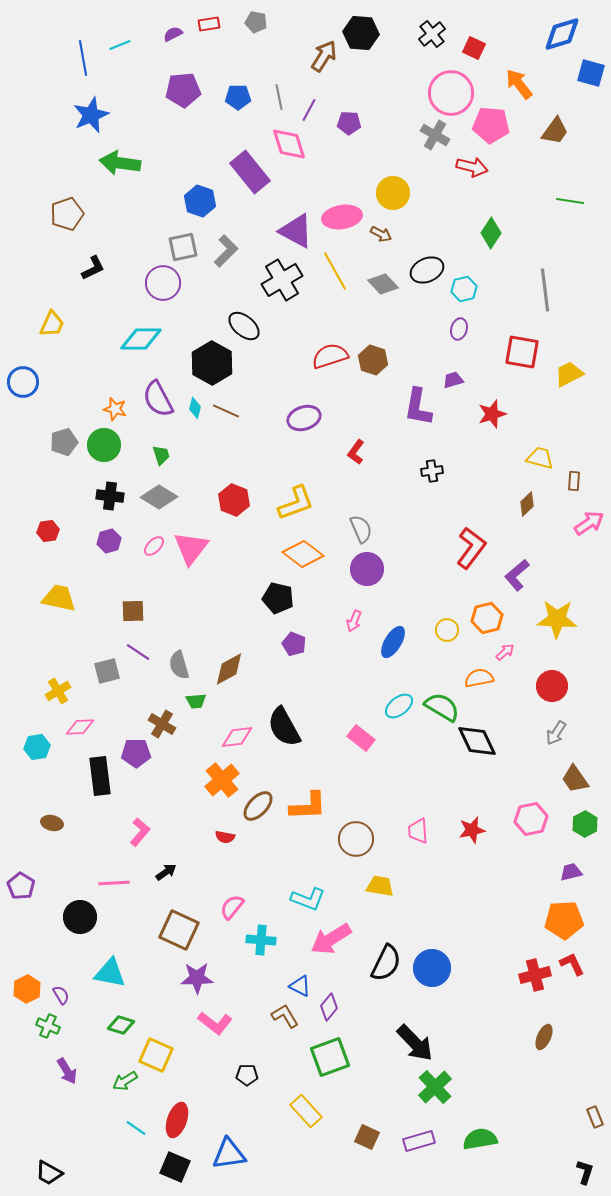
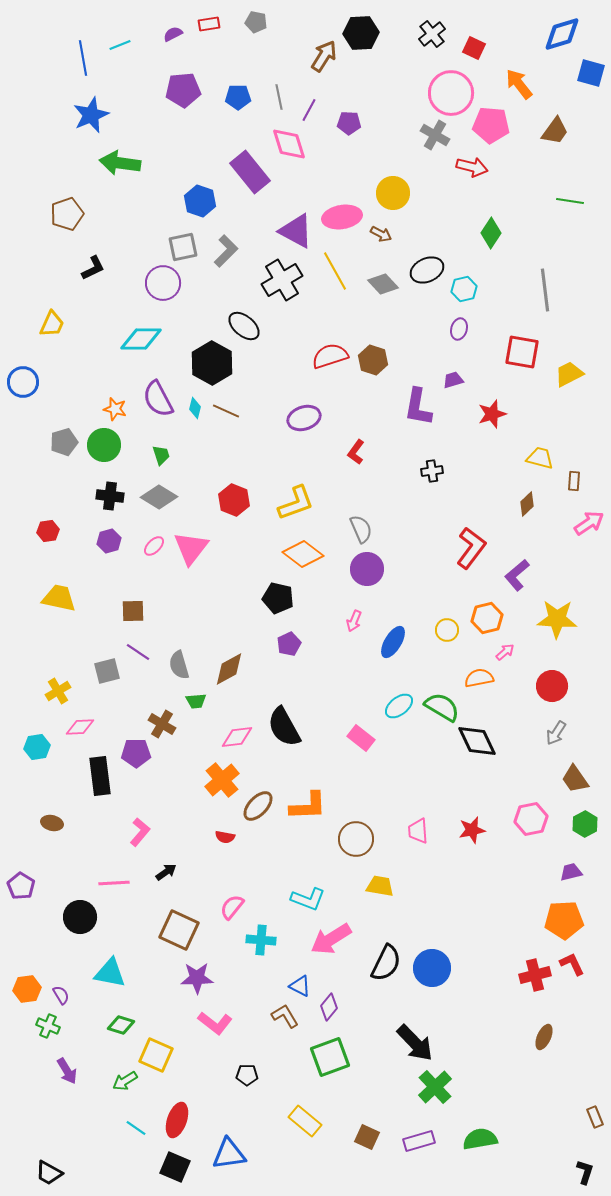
black hexagon at (361, 33): rotated 8 degrees counterclockwise
purple pentagon at (294, 644): moved 5 px left; rotated 25 degrees clockwise
orange hexagon at (27, 989): rotated 20 degrees clockwise
yellow rectangle at (306, 1111): moved 1 px left, 10 px down; rotated 8 degrees counterclockwise
